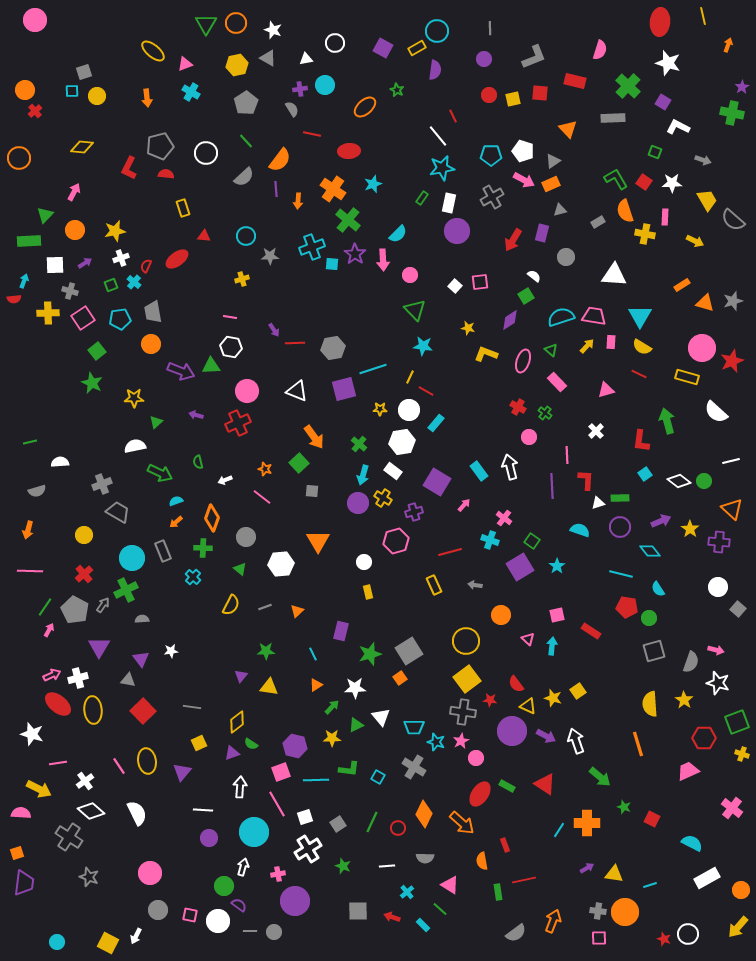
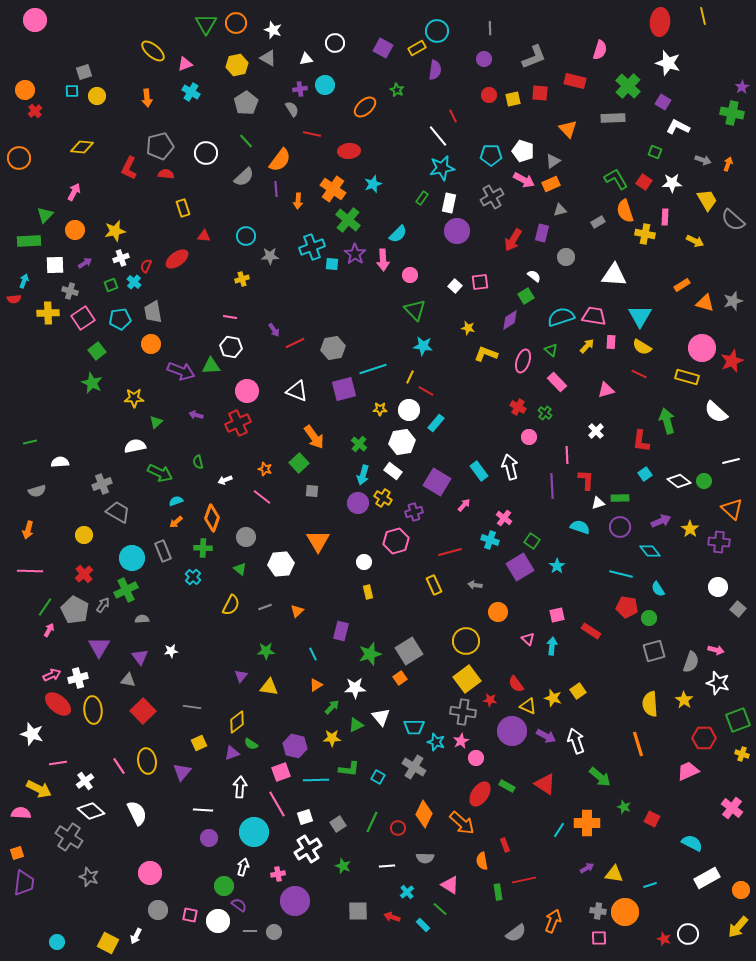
orange arrow at (728, 45): moved 119 px down
red line at (295, 343): rotated 24 degrees counterclockwise
cyan semicircle at (580, 530): moved 3 px up
orange circle at (501, 615): moved 3 px left, 3 px up
purple triangle at (141, 659): moved 1 px left, 2 px up
green square at (737, 722): moved 1 px right, 2 px up
